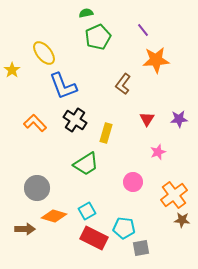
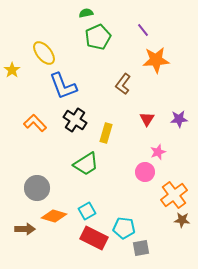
pink circle: moved 12 px right, 10 px up
